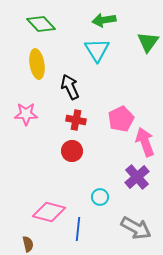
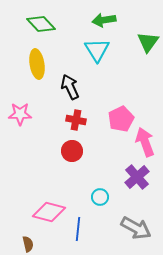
pink star: moved 6 px left
